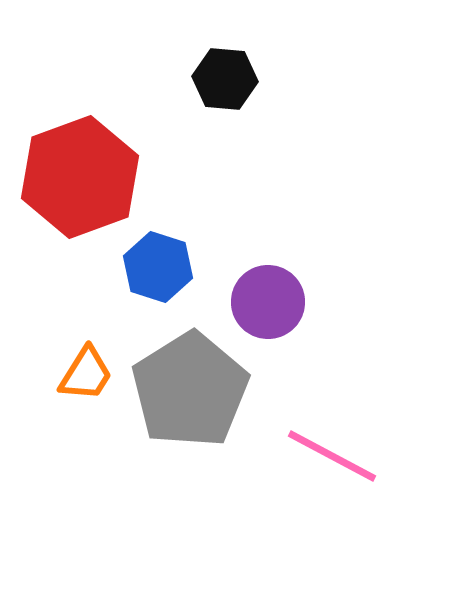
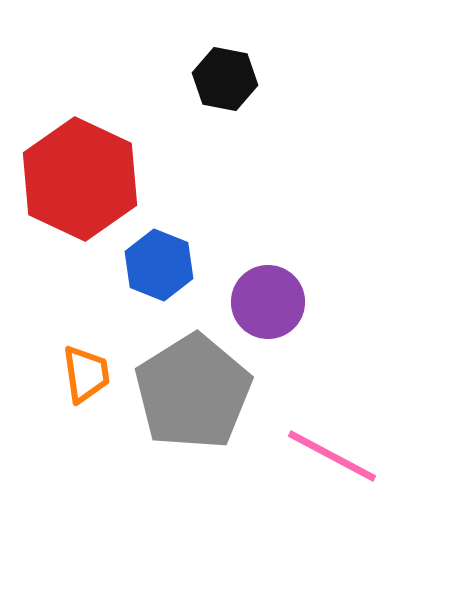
black hexagon: rotated 6 degrees clockwise
red hexagon: moved 2 px down; rotated 15 degrees counterclockwise
blue hexagon: moved 1 px right, 2 px up; rotated 4 degrees clockwise
orange trapezoid: rotated 40 degrees counterclockwise
gray pentagon: moved 3 px right, 2 px down
